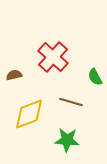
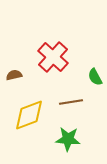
brown line: rotated 25 degrees counterclockwise
yellow diamond: moved 1 px down
green star: moved 1 px right, 1 px up
